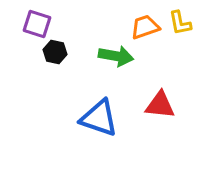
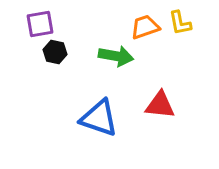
purple square: moved 3 px right; rotated 28 degrees counterclockwise
